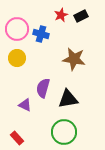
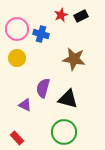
black triangle: rotated 25 degrees clockwise
